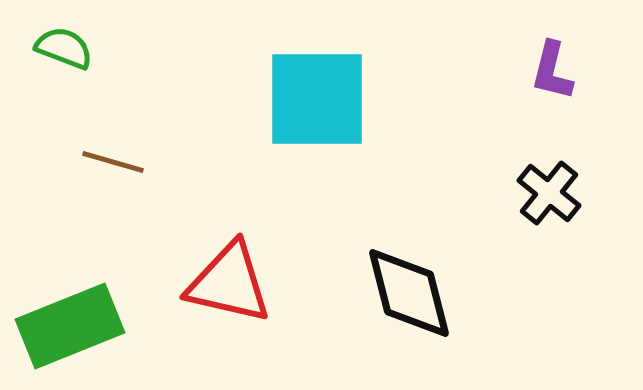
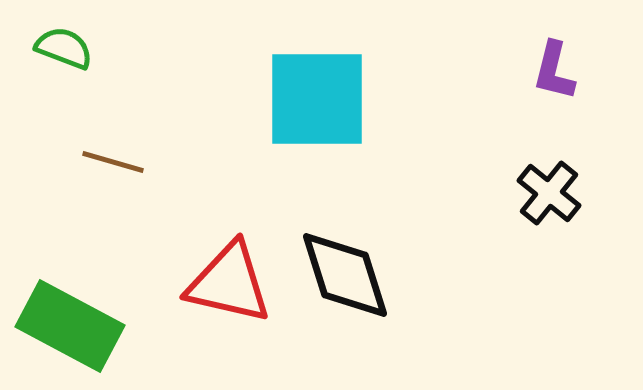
purple L-shape: moved 2 px right
black diamond: moved 64 px left, 18 px up; rotated 3 degrees counterclockwise
green rectangle: rotated 50 degrees clockwise
